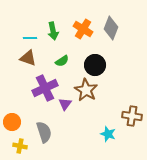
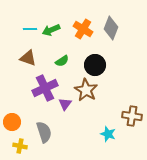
green arrow: moved 2 px left, 1 px up; rotated 78 degrees clockwise
cyan line: moved 9 px up
